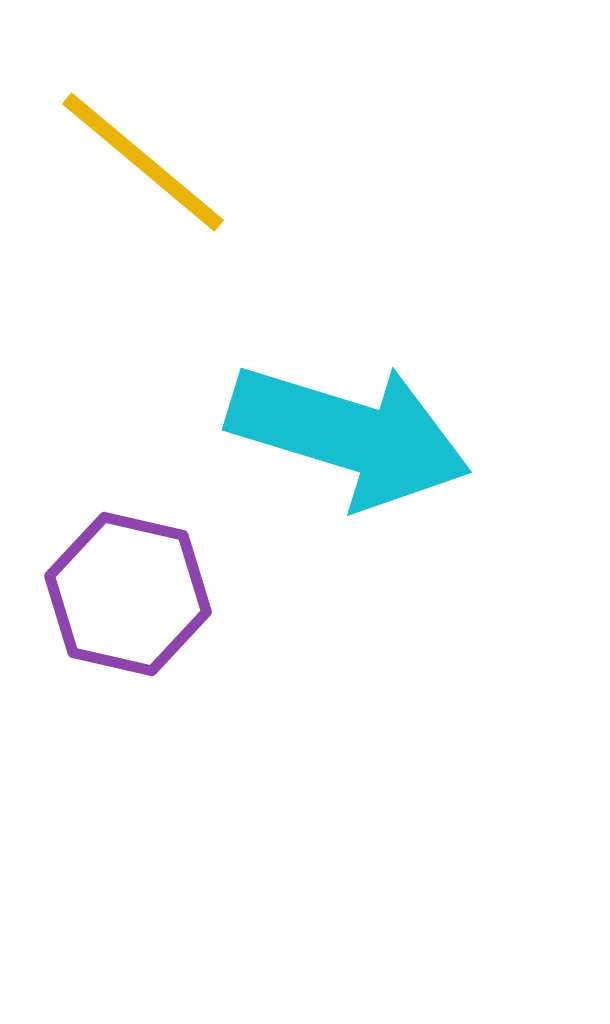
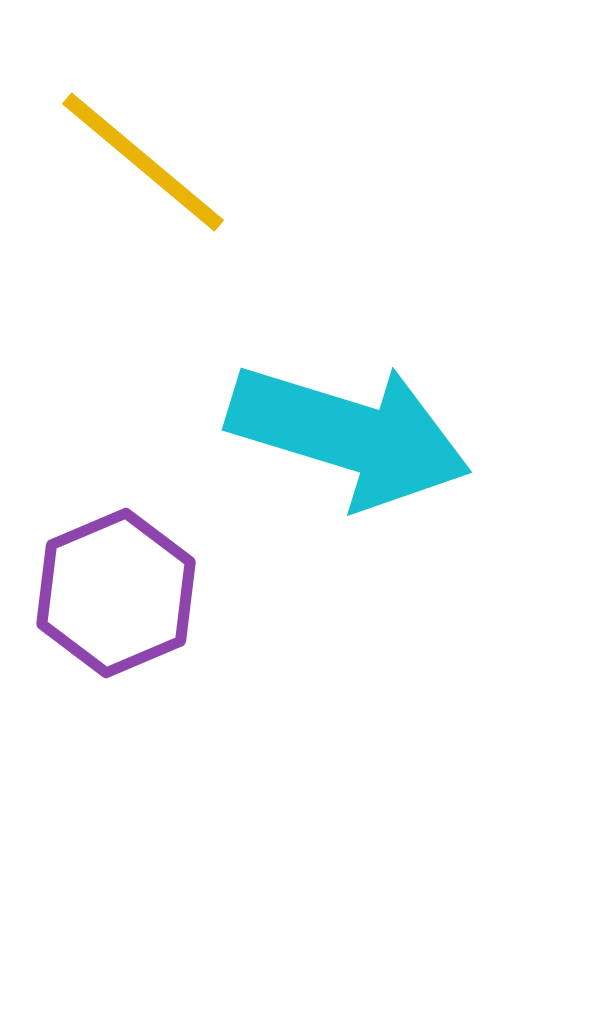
purple hexagon: moved 12 px left, 1 px up; rotated 24 degrees clockwise
